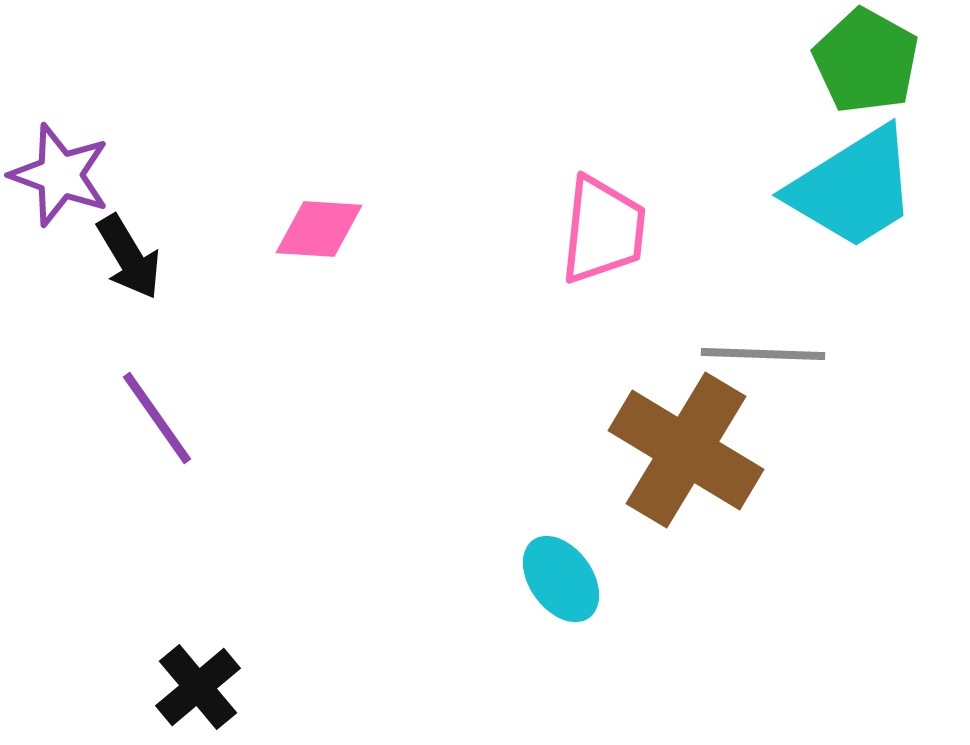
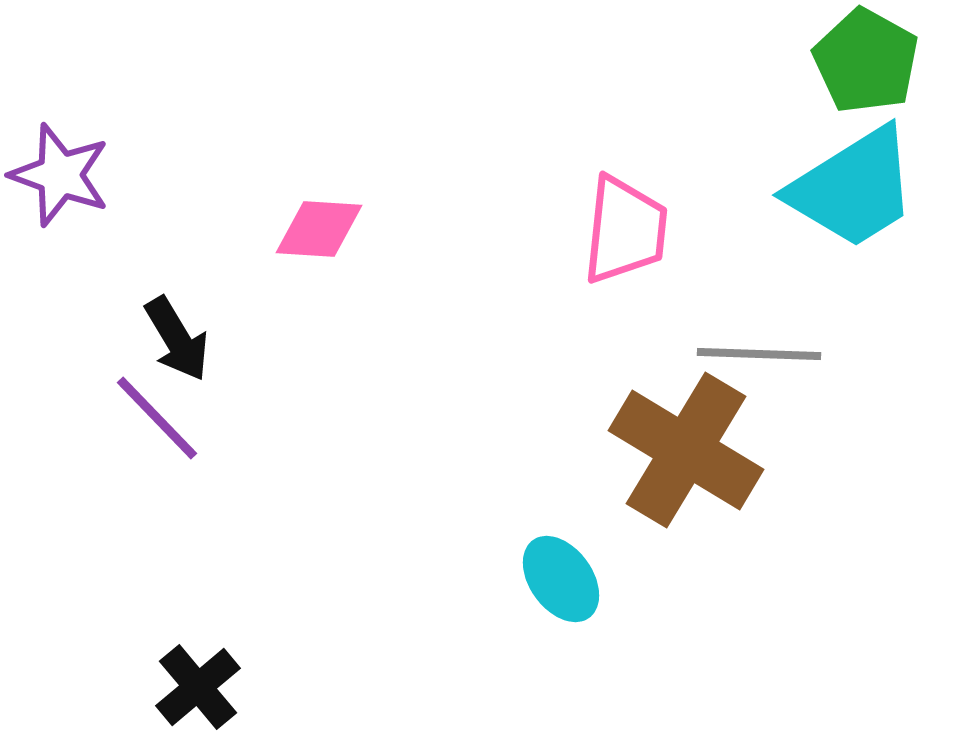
pink trapezoid: moved 22 px right
black arrow: moved 48 px right, 82 px down
gray line: moved 4 px left
purple line: rotated 9 degrees counterclockwise
